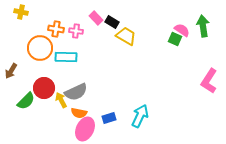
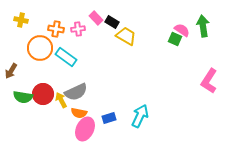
yellow cross: moved 8 px down
pink cross: moved 2 px right, 2 px up; rotated 16 degrees counterclockwise
cyan rectangle: rotated 35 degrees clockwise
red circle: moved 1 px left, 6 px down
green semicircle: moved 3 px left, 4 px up; rotated 54 degrees clockwise
